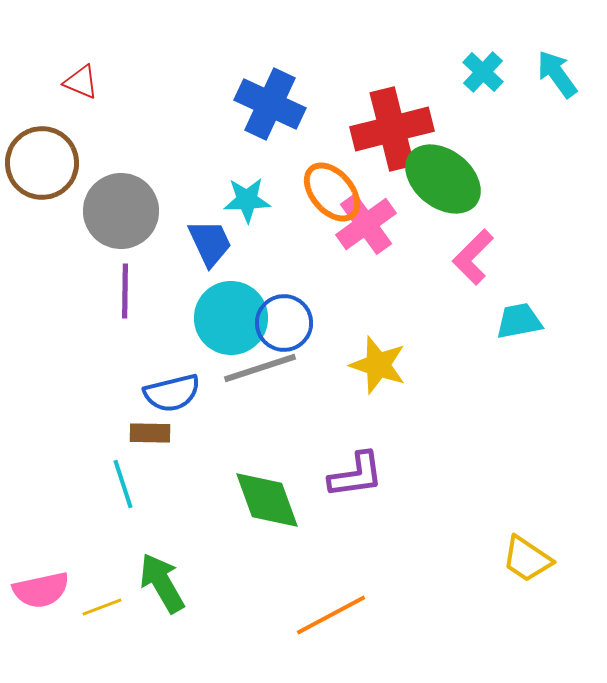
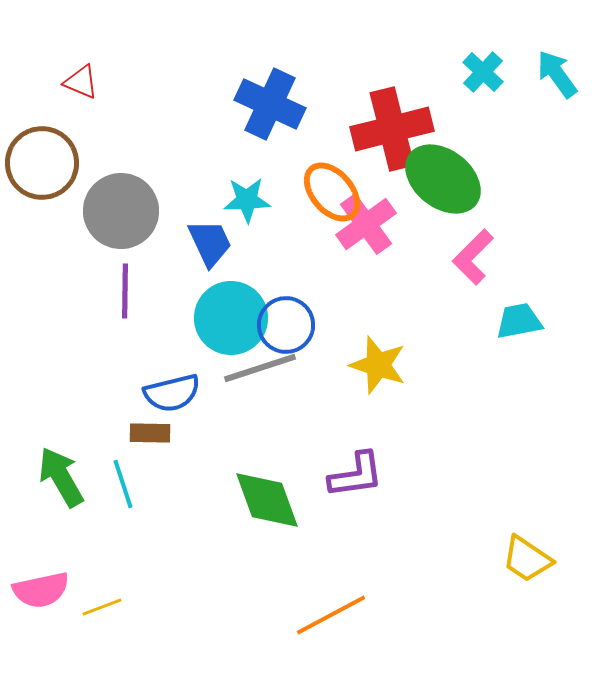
blue circle: moved 2 px right, 2 px down
green arrow: moved 101 px left, 106 px up
